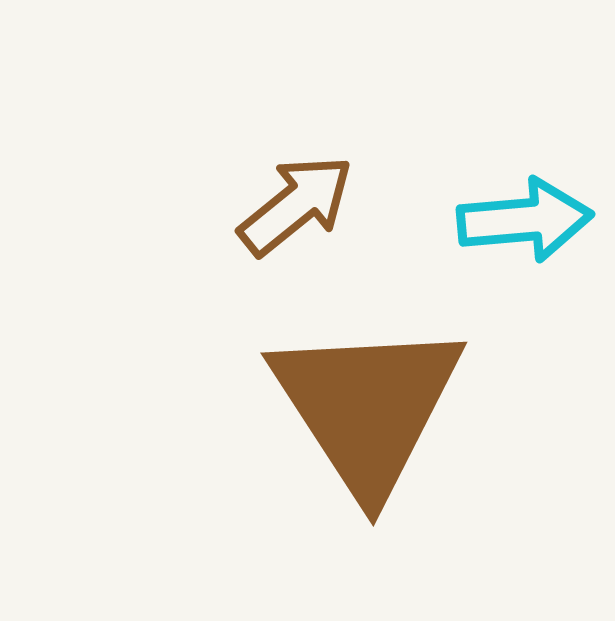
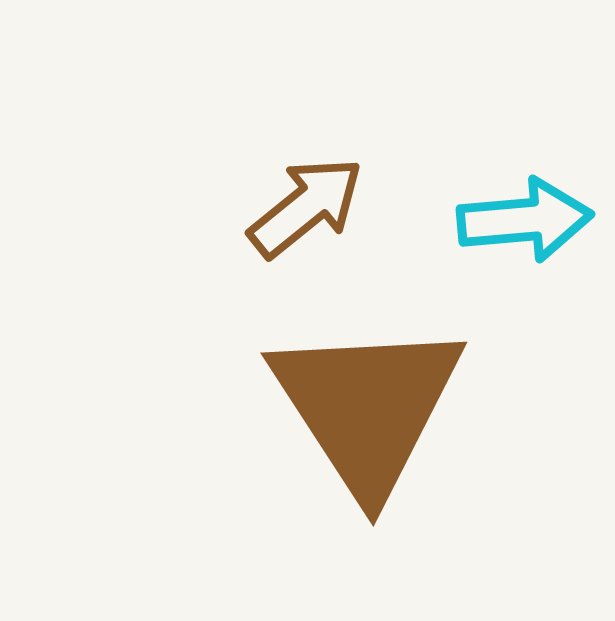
brown arrow: moved 10 px right, 2 px down
